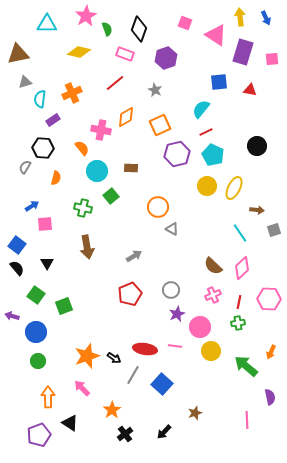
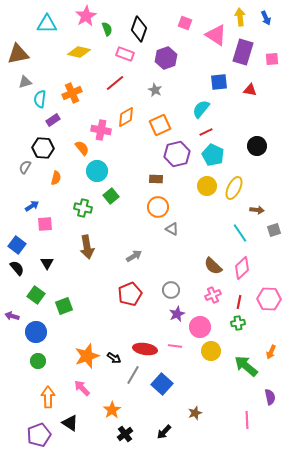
brown rectangle at (131, 168): moved 25 px right, 11 px down
